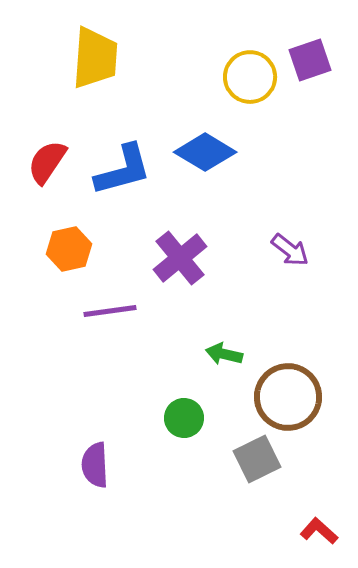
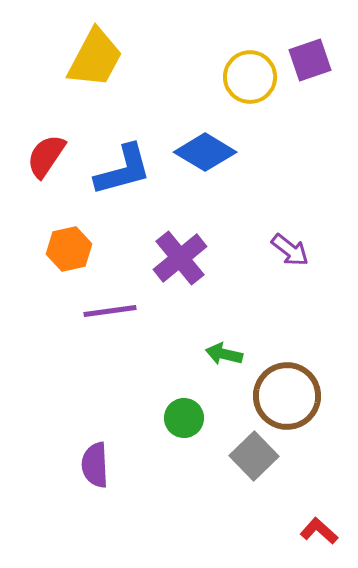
yellow trapezoid: rotated 24 degrees clockwise
red semicircle: moved 1 px left, 6 px up
brown circle: moved 1 px left, 1 px up
gray square: moved 3 px left, 3 px up; rotated 18 degrees counterclockwise
